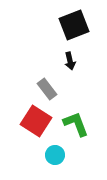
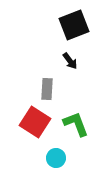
black arrow: rotated 24 degrees counterclockwise
gray rectangle: rotated 40 degrees clockwise
red square: moved 1 px left, 1 px down
cyan circle: moved 1 px right, 3 px down
